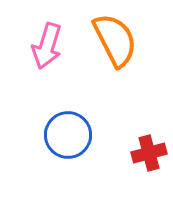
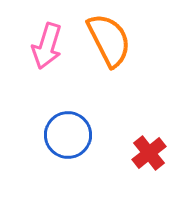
orange semicircle: moved 6 px left
red cross: rotated 24 degrees counterclockwise
